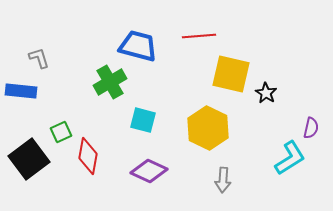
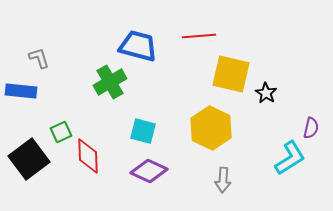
cyan square: moved 11 px down
yellow hexagon: moved 3 px right
red diamond: rotated 12 degrees counterclockwise
